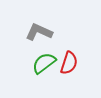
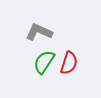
green semicircle: moved 1 px up; rotated 20 degrees counterclockwise
